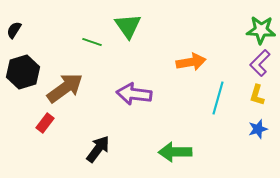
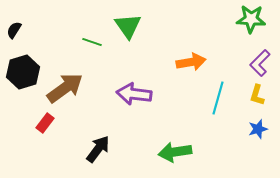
green star: moved 10 px left, 11 px up
green arrow: rotated 8 degrees counterclockwise
